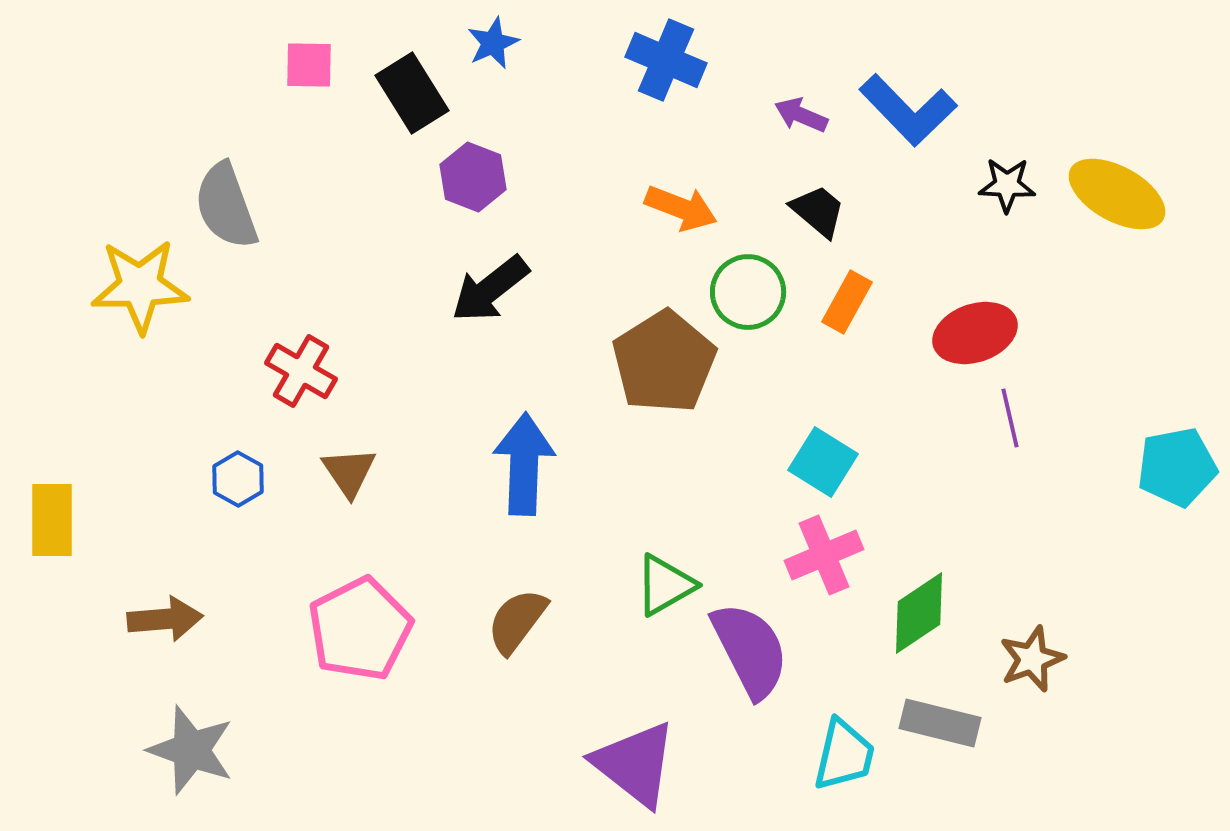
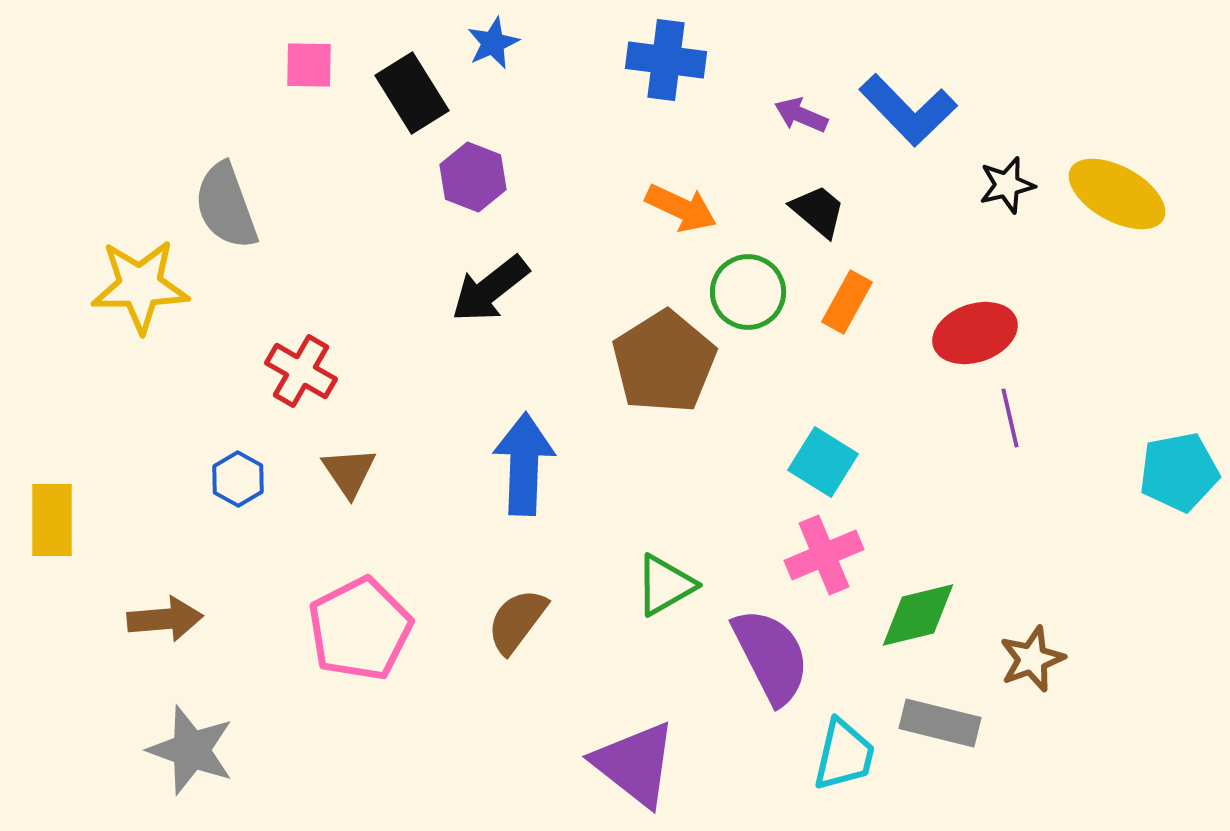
blue cross: rotated 16 degrees counterclockwise
black star: rotated 16 degrees counterclockwise
orange arrow: rotated 4 degrees clockwise
cyan pentagon: moved 2 px right, 5 px down
green diamond: moved 1 px left, 2 px down; rotated 20 degrees clockwise
purple semicircle: moved 21 px right, 6 px down
